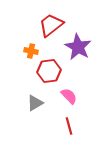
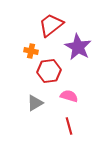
pink semicircle: rotated 30 degrees counterclockwise
